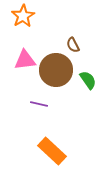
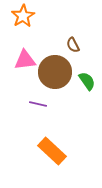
brown circle: moved 1 px left, 2 px down
green semicircle: moved 1 px left, 1 px down
purple line: moved 1 px left
